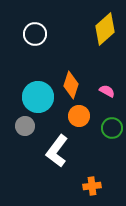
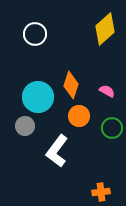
orange cross: moved 9 px right, 6 px down
